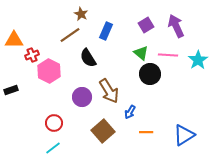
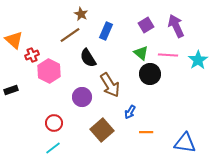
orange triangle: rotated 42 degrees clockwise
brown arrow: moved 1 px right, 6 px up
brown square: moved 1 px left, 1 px up
blue triangle: moved 1 px right, 8 px down; rotated 40 degrees clockwise
